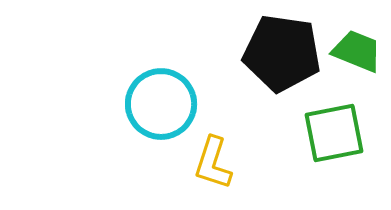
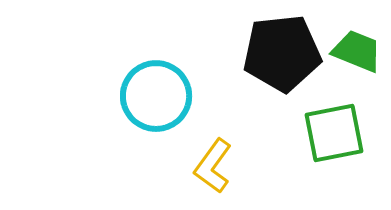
black pentagon: rotated 14 degrees counterclockwise
cyan circle: moved 5 px left, 8 px up
yellow L-shape: moved 3 px down; rotated 18 degrees clockwise
